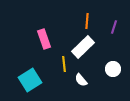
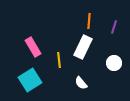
orange line: moved 2 px right
pink rectangle: moved 11 px left, 8 px down; rotated 12 degrees counterclockwise
white rectangle: rotated 20 degrees counterclockwise
yellow line: moved 5 px left, 4 px up
white circle: moved 1 px right, 6 px up
white semicircle: moved 3 px down
